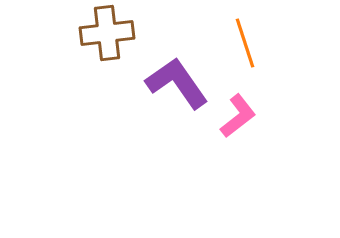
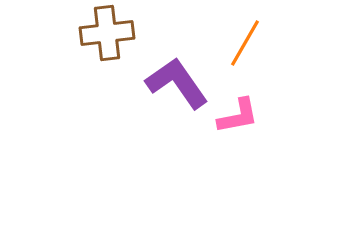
orange line: rotated 48 degrees clockwise
pink L-shape: rotated 27 degrees clockwise
